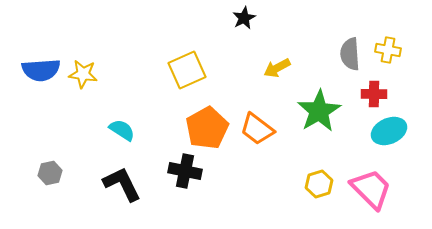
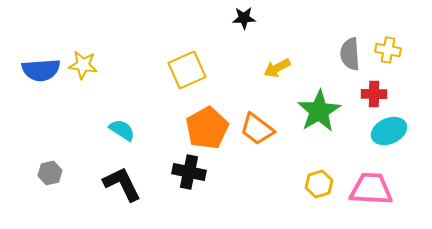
black star: rotated 25 degrees clockwise
yellow star: moved 9 px up
black cross: moved 4 px right, 1 px down
pink trapezoid: rotated 42 degrees counterclockwise
